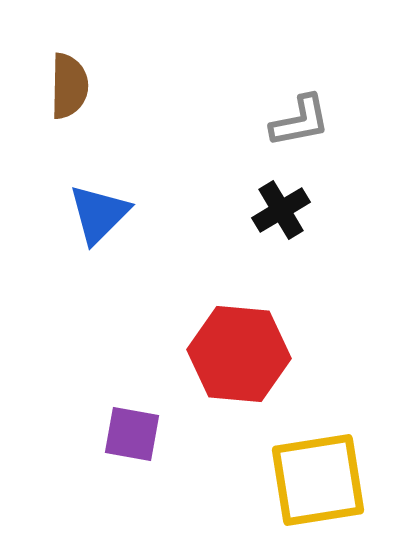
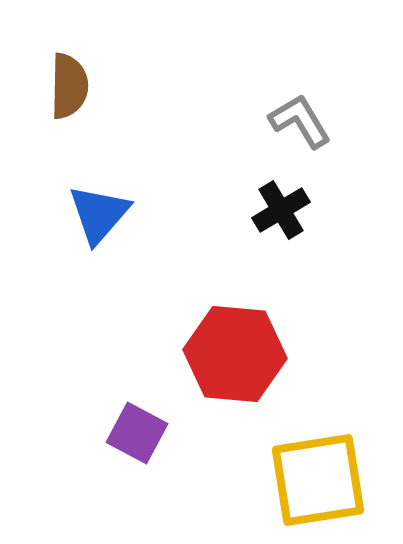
gray L-shape: rotated 110 degrees counterclockwise
blue triangle: rotated 4 degrees counterclockwise
red hexagon: moved 4 px left
purple square: moved 5 px right, 1 px up; rotated 18 degrees clockwise
